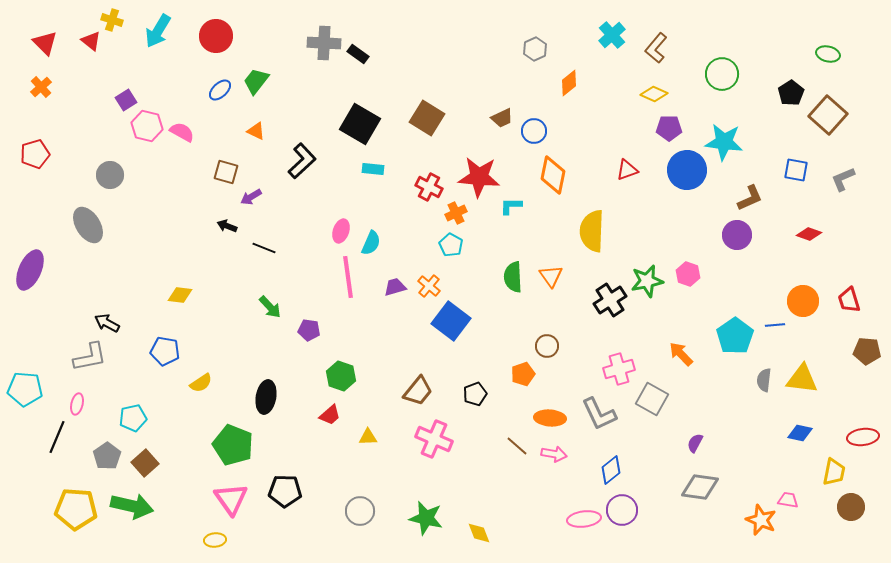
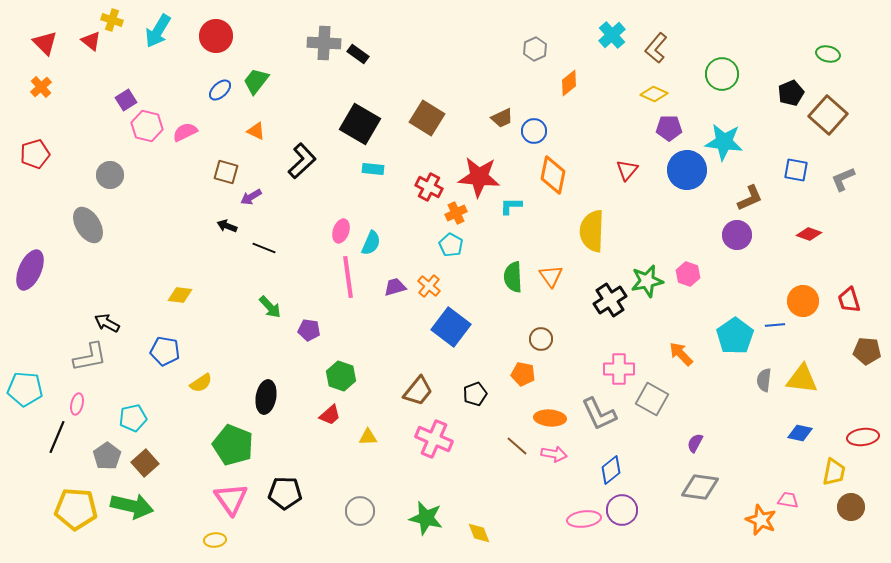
black pentagon at (791, 93): rotated 10 degrees clockwise
pink semicircle at (182, 132): moved 3 px right; rotated 55 degrees counterclockwise
red triangle at (627, 170): rotated 30 degrees counterclockwise
blue square at (451, 321): moved 6 px down
brown circle at (547, 346): moved 6 px left, 7 px up
pink cross at (619, 369): rotated 16 degrees clockwise
orange pentagon at (523, 374): rotated 30 degrees clockwise
black pentagon at (285, 491): moved 2 px down
